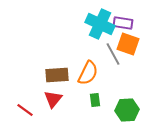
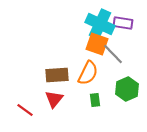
orange square: moved 31 px left
gray line: rotated 15 degrees counterclockwise
red triangle: moved 1 px right
green hexagon: moved 21 px up; rotated 20 degrees counterclockwise
